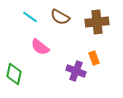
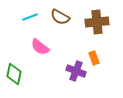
cyan line: rotated 56 degrees counterclockwise
